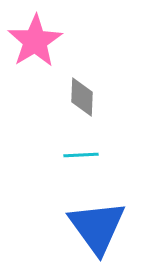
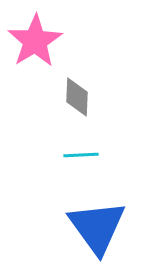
gray diamond: moved 5 px left
